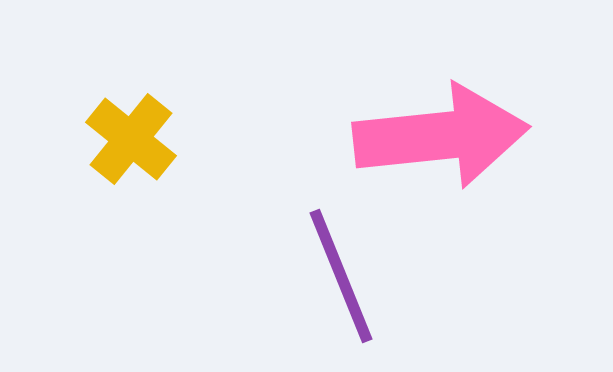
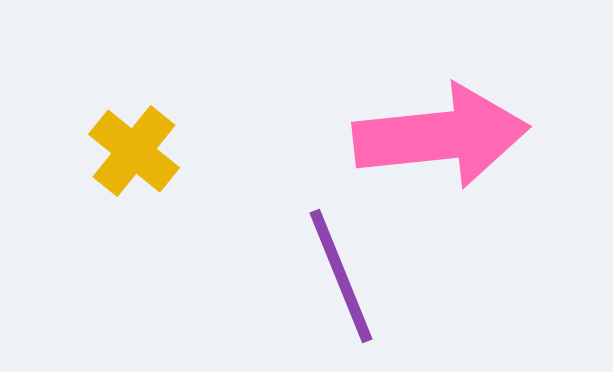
yellow cross: moved 3 px right, 12 px down
